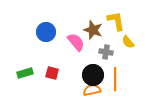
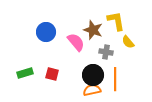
red square: moved 1 px down
